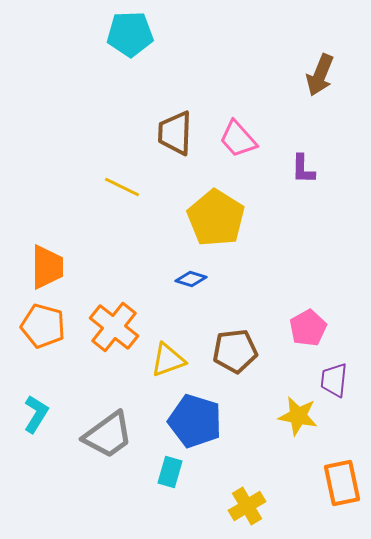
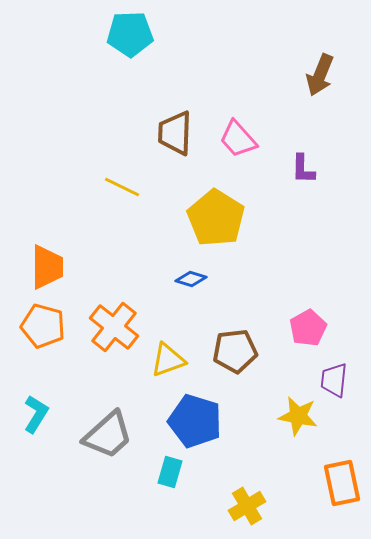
gray trapezoid: rotated 6 degrees counterclockwise
